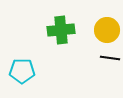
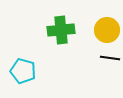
cyan pentagon: moved 1 px right; rotated 15 degrees clockwise
